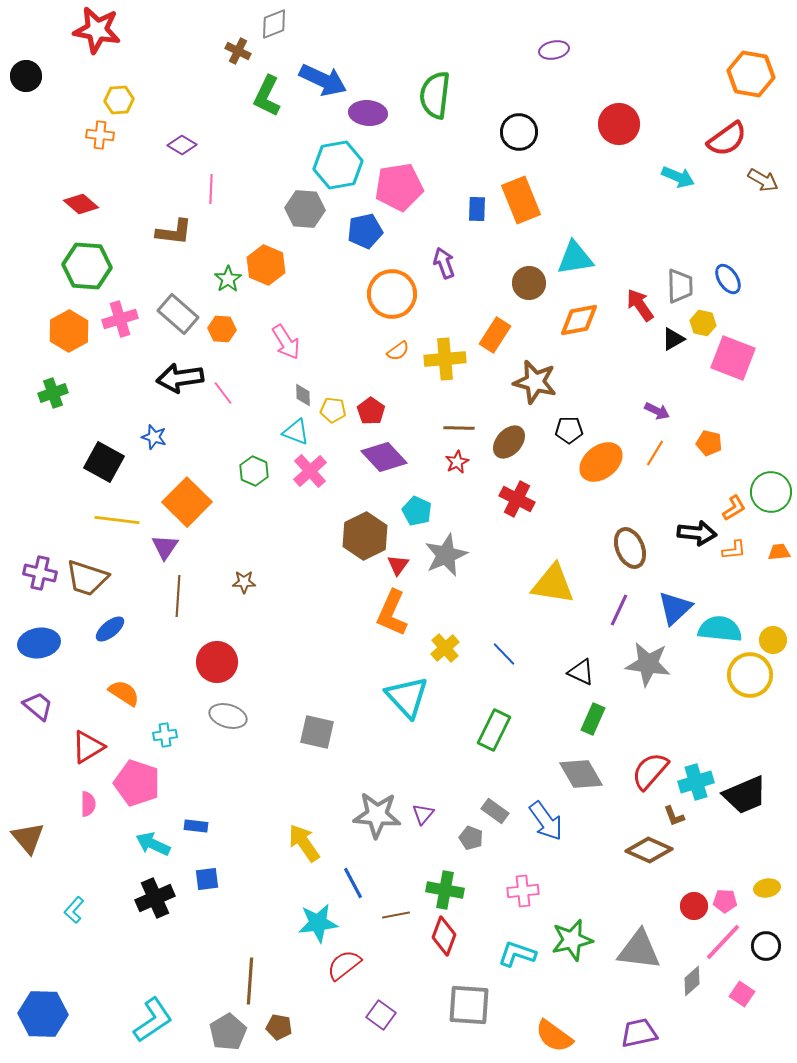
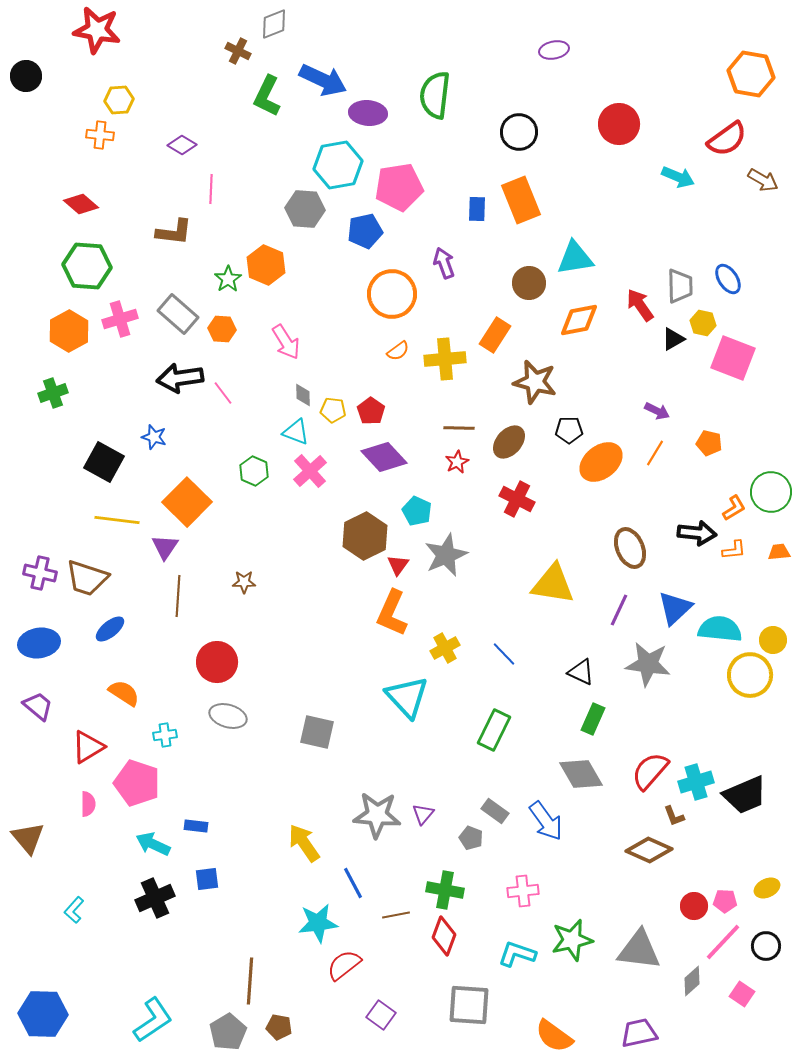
yellow cross at (445, 648): rotated 12 degrees clockwise
yellow ellipse at (767, 888): rotated 15 degrees counterclockwise
